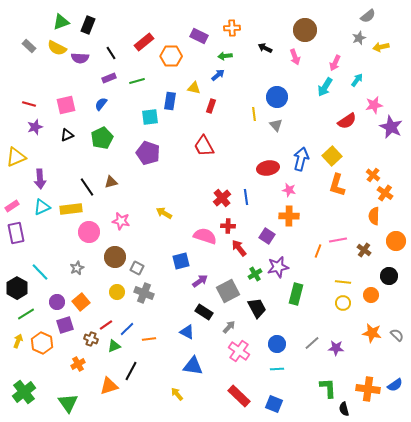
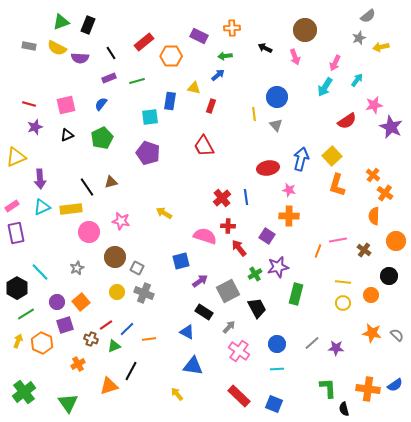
gray rectangle at (29, 46): rotated 32 degrees counterclockwise
